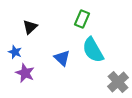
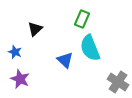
black triangle: moved 5 px right, 2 px down
cyan semicircle: moved 3 px left, 2 px up; rotated 8 degrees clockwise
blue triangle: moved 3 px right, 2 px down
purple star: moved 5 px left, 6 px down
gray cross: rotated 15 degrees counterclockwise
